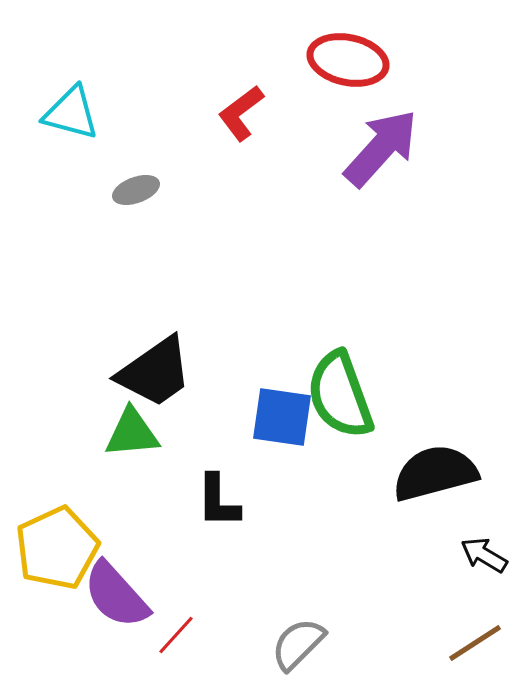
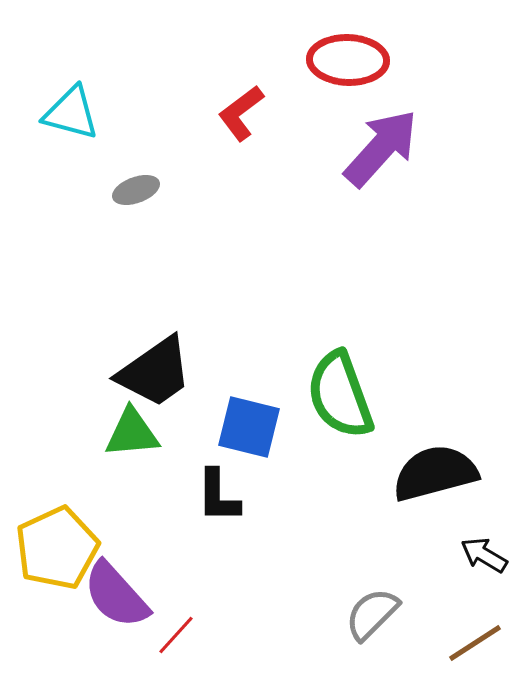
red ellipse: rotated 10 degrees counterclockwise
blue square: moved 33 px left, 10 px down; rotated 6 degrees clockwise
black L-shape: moved 5 px up
gray semicircle: moved 74 px right, 30 px up
